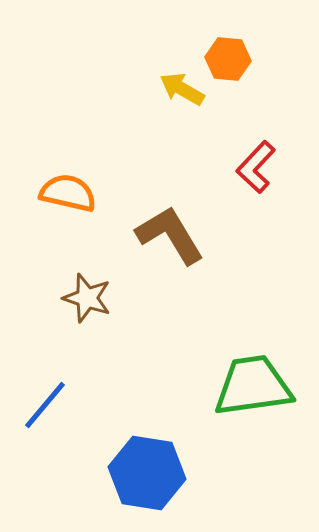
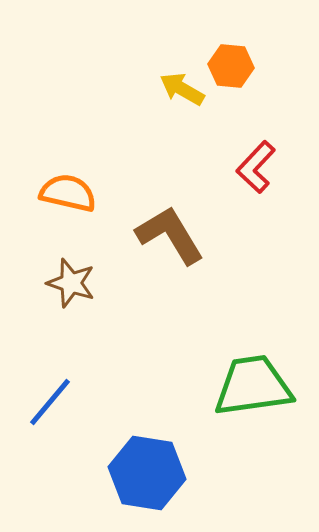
orange hexagon: moved 3 px right, 7 px down
brown star: moved 16 px left, 15 px up
blue line: moved 5 px right, 3 px up
